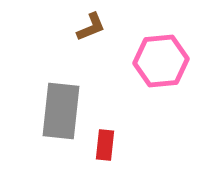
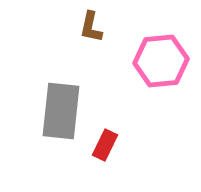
brown L-shape: rotated 124 degrees clockwise
red rectangle: rotated 20 degrees clockwise
